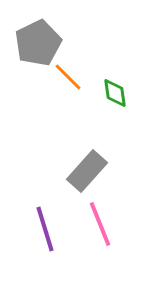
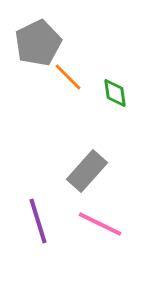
pink line: rotated 42 degrees counterclockwise
purple line: moved 7 px left, 8 px up
